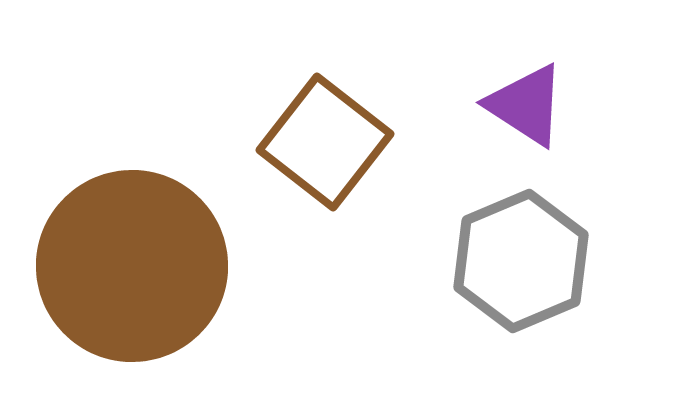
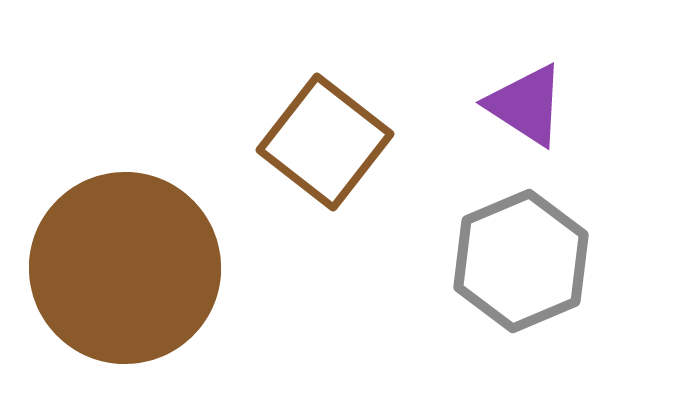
brown circle: moved 7 px left, 2 px down
